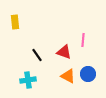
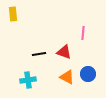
yellow rectangle: moved 2 px left, 8 px up
pink line: moved 7 px up
black line: moved 2 px right, 1 px up; rotated 64 degrees counterclockwise
orange triangle: moved 1 px left, 1 px down
